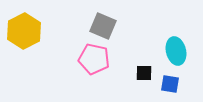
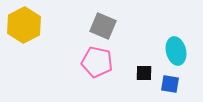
yellow hexagon: moved 6 px up
pink pentagon: moved 3 px right, 3 px down
